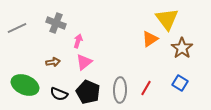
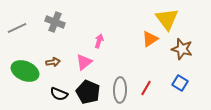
gray cross: moved 1 px left, 1 px up
pink arrow: moved 21 px right
brown star: moved 1 px down; rotated 20 degrees counterclockwise
green ellipse: moved 14 px up
